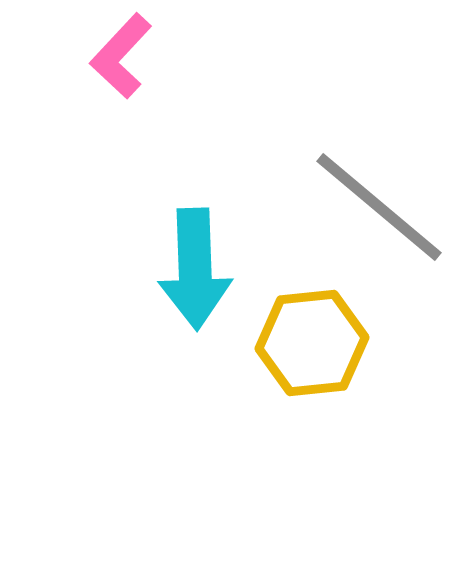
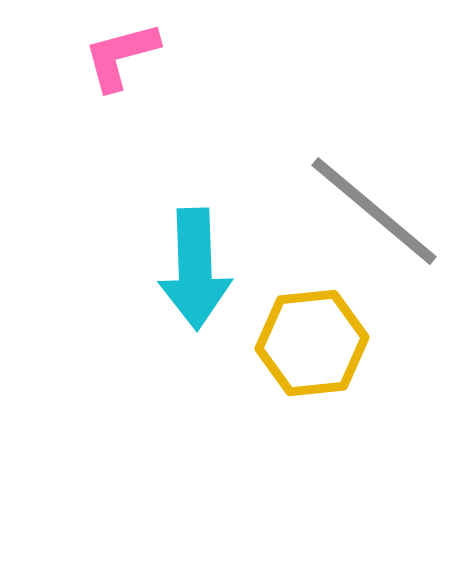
pink L-shape: rotated 32 degrees clockwise
gray line: moved 5 px left, 4 px down
